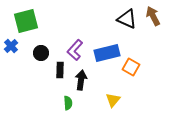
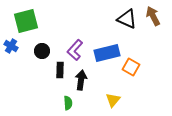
blue cross: rotated 16 degrees counterclockwise
black circle: moved 1 px right, 2 px up
